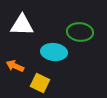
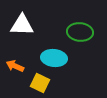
cyan ellipse: moved 6 px down
